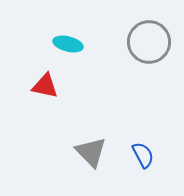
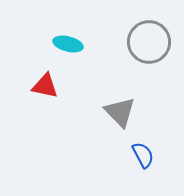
gray triangle: moved 29 px right, 40 px up
